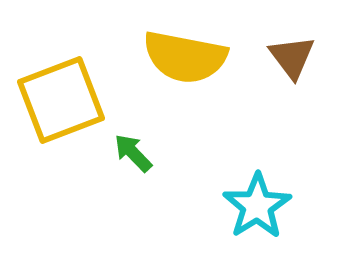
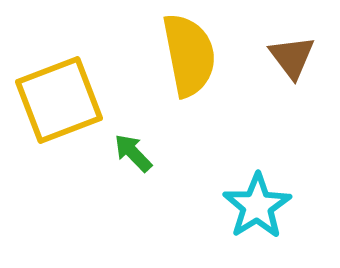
yellow semicircle: moved 4 px right, 2 px up; rotated 112 degrees counterclockwise
yellow square: moved 2 px left
